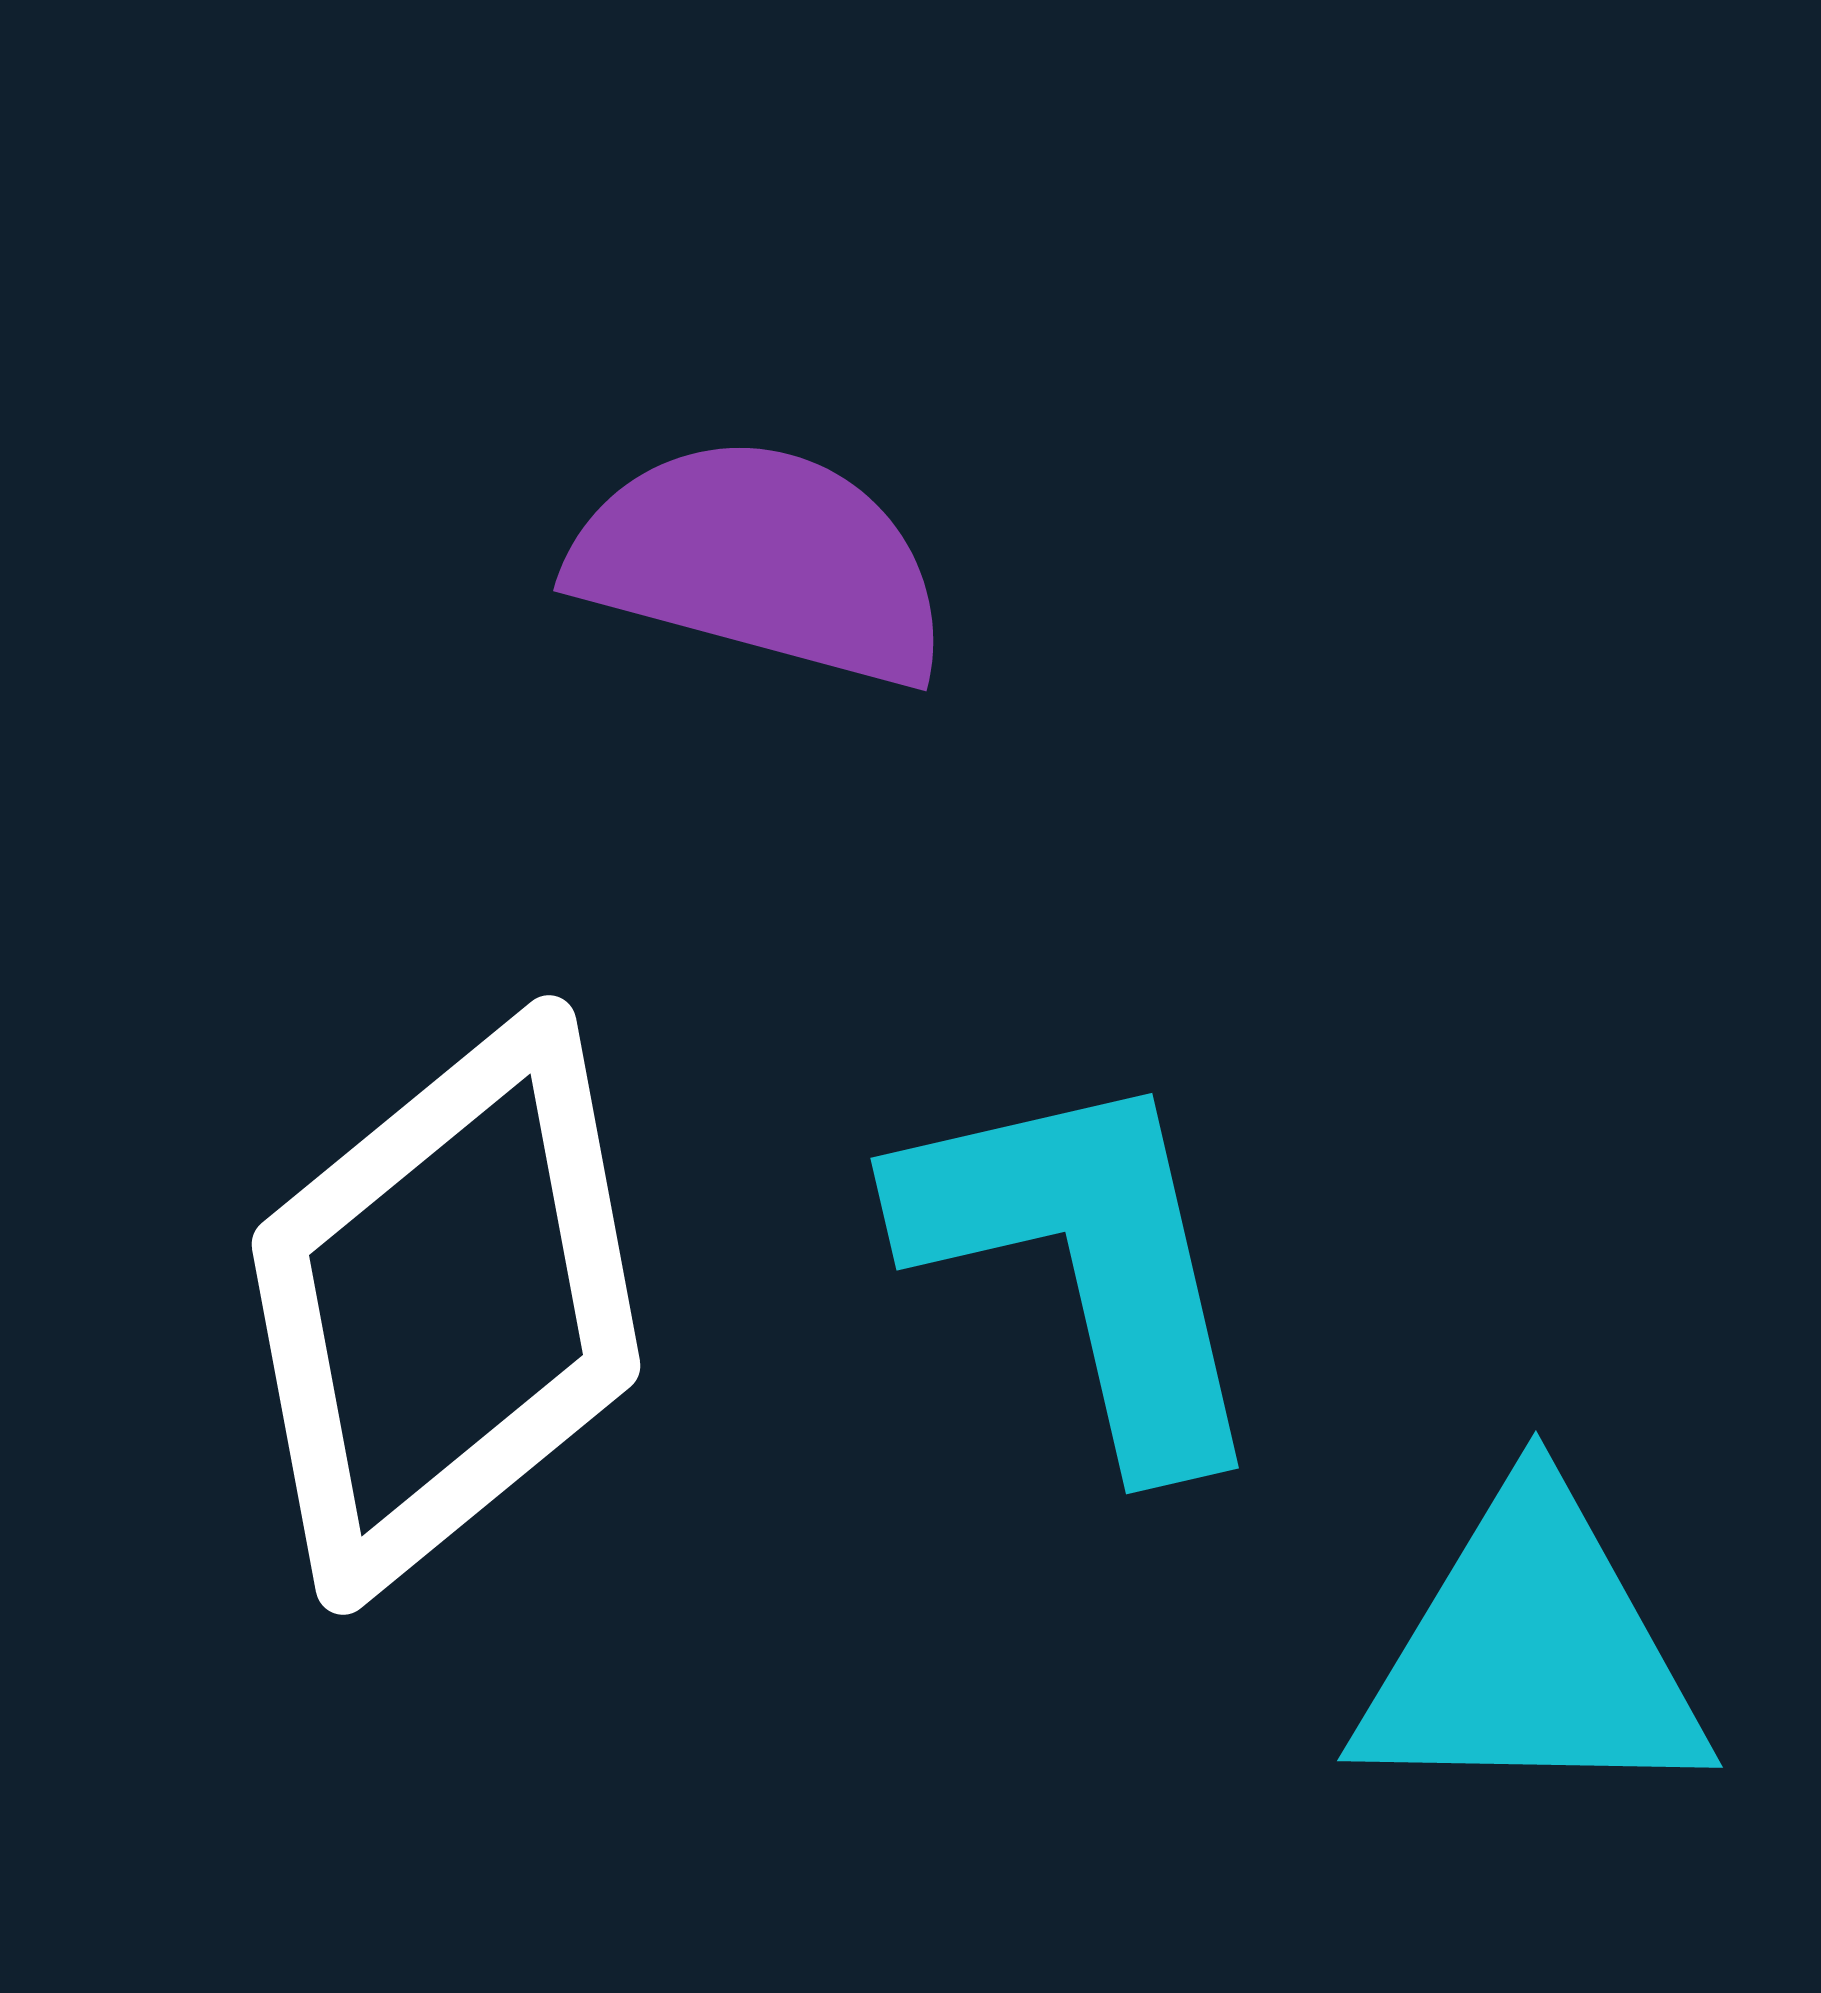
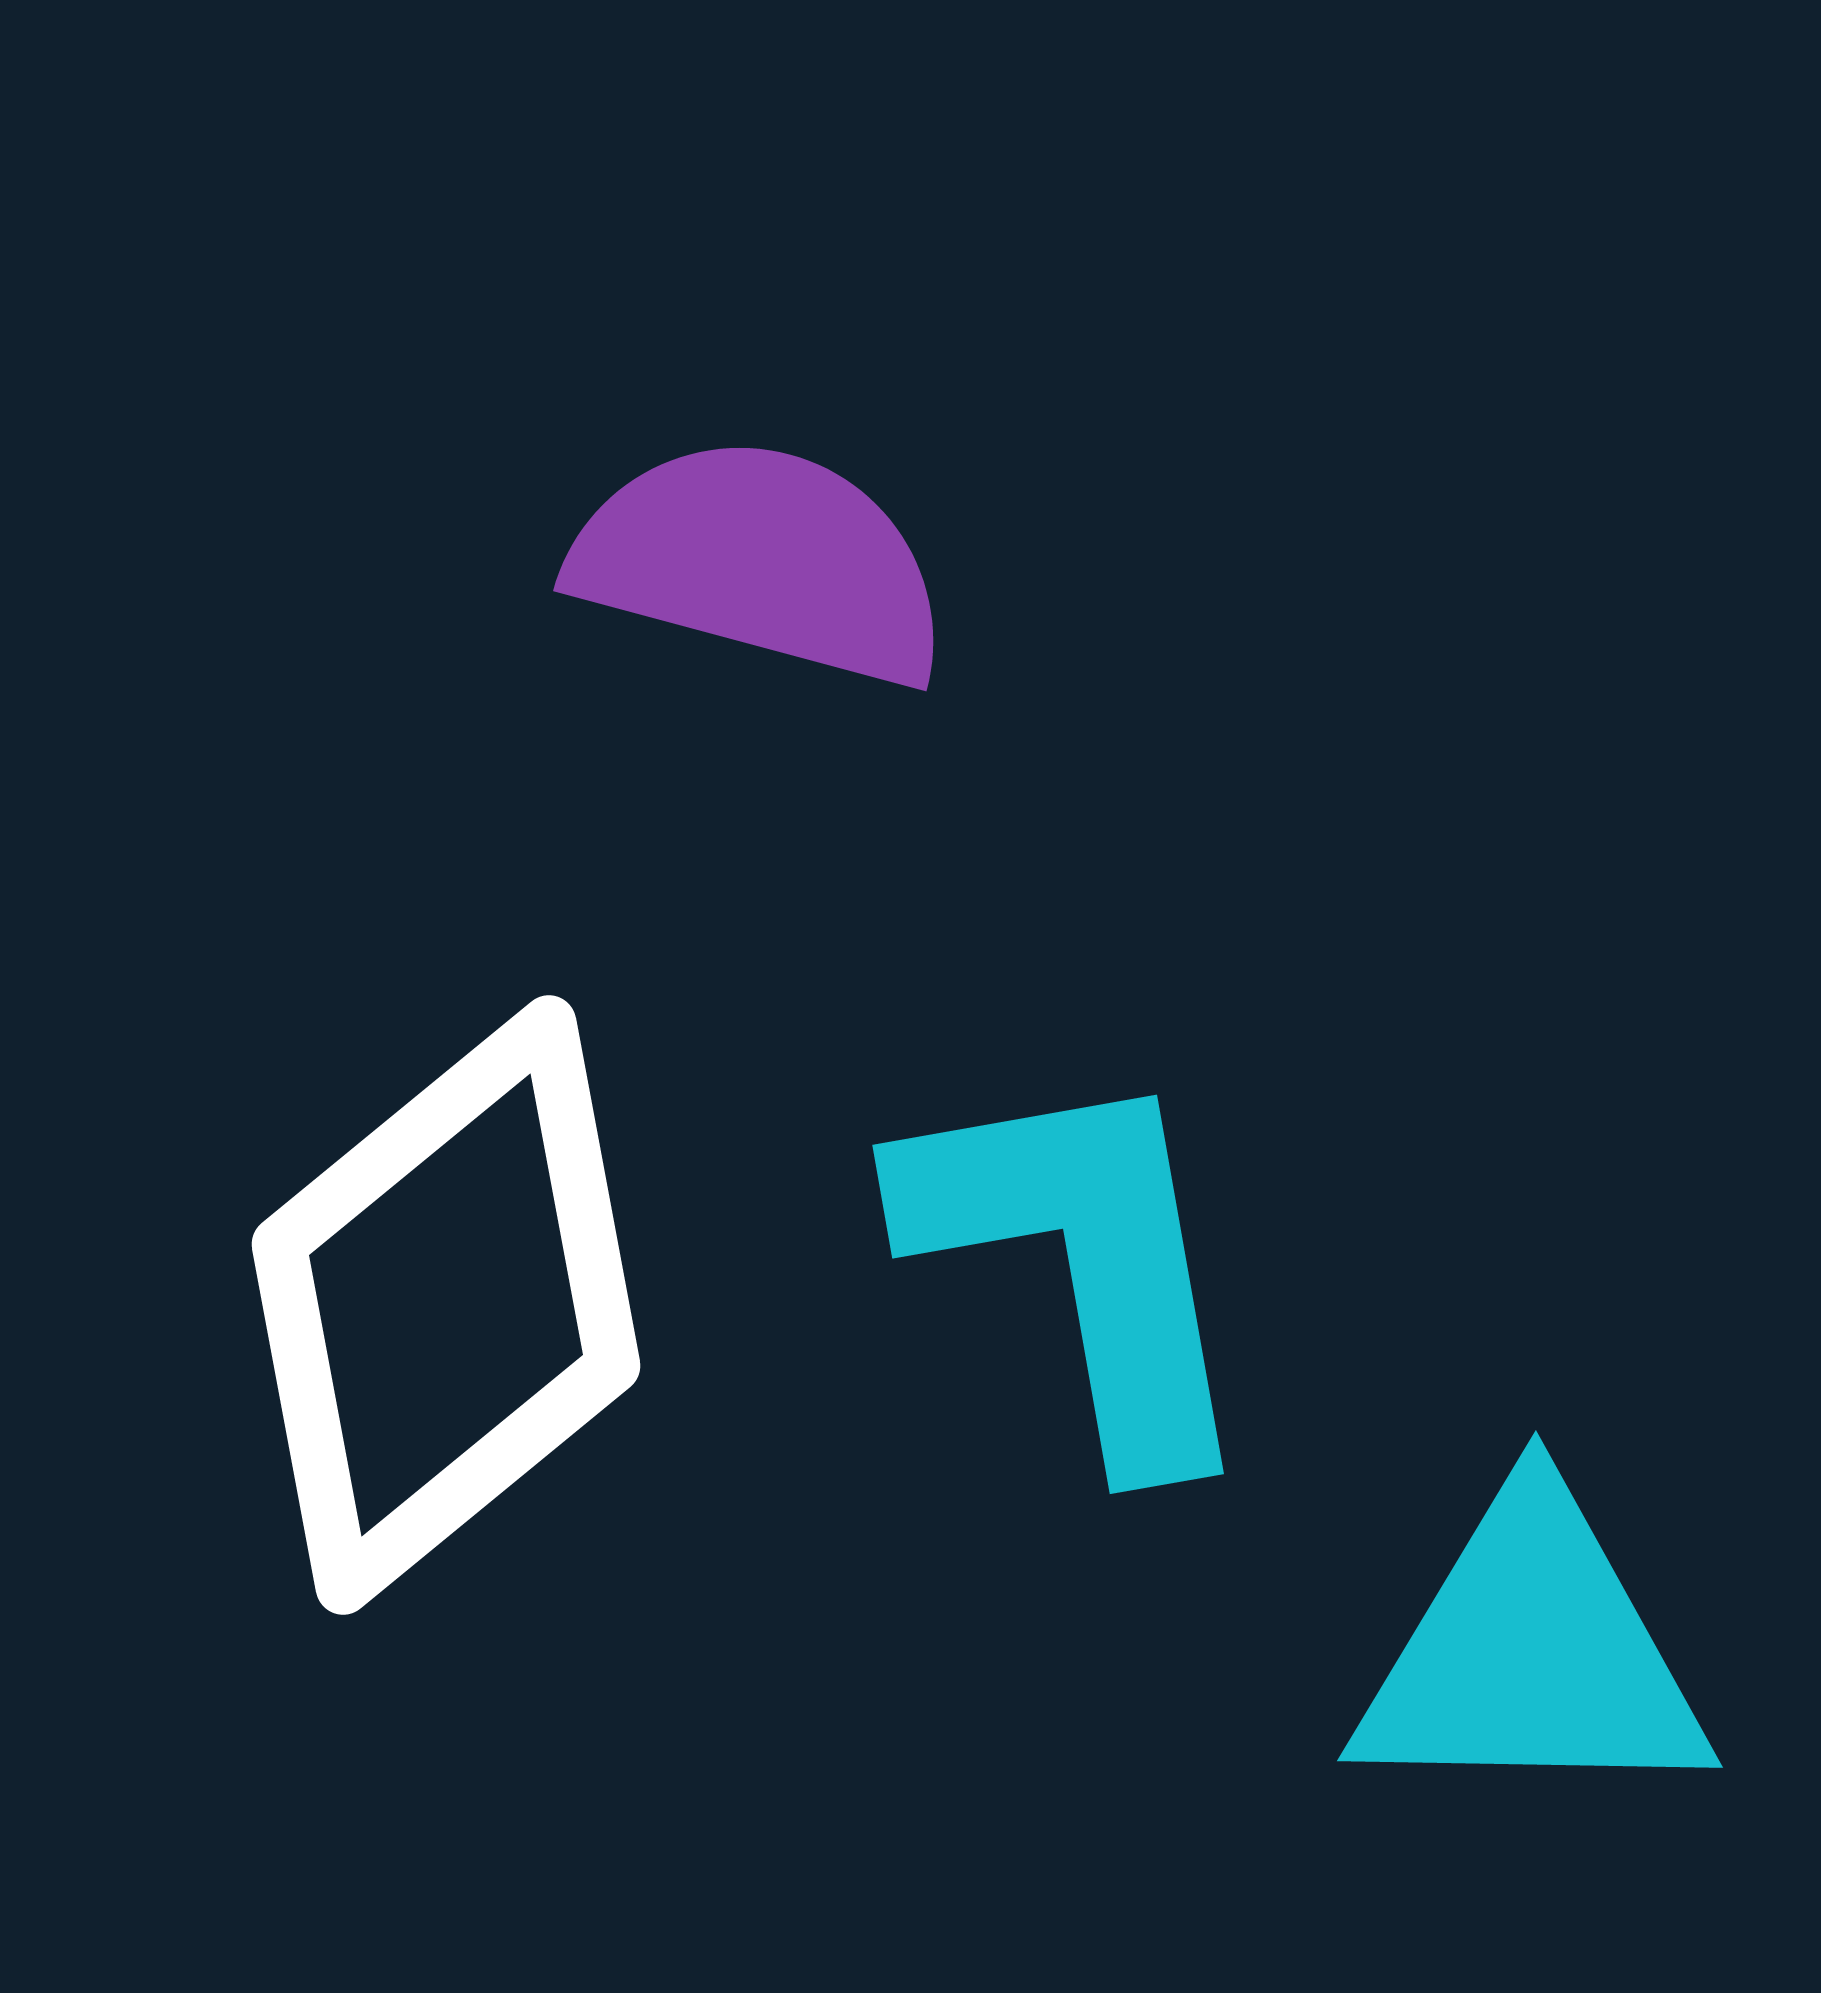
cyan L-shape: moved 4 px left, 2 px up; rotated 3 degrees clockwise
